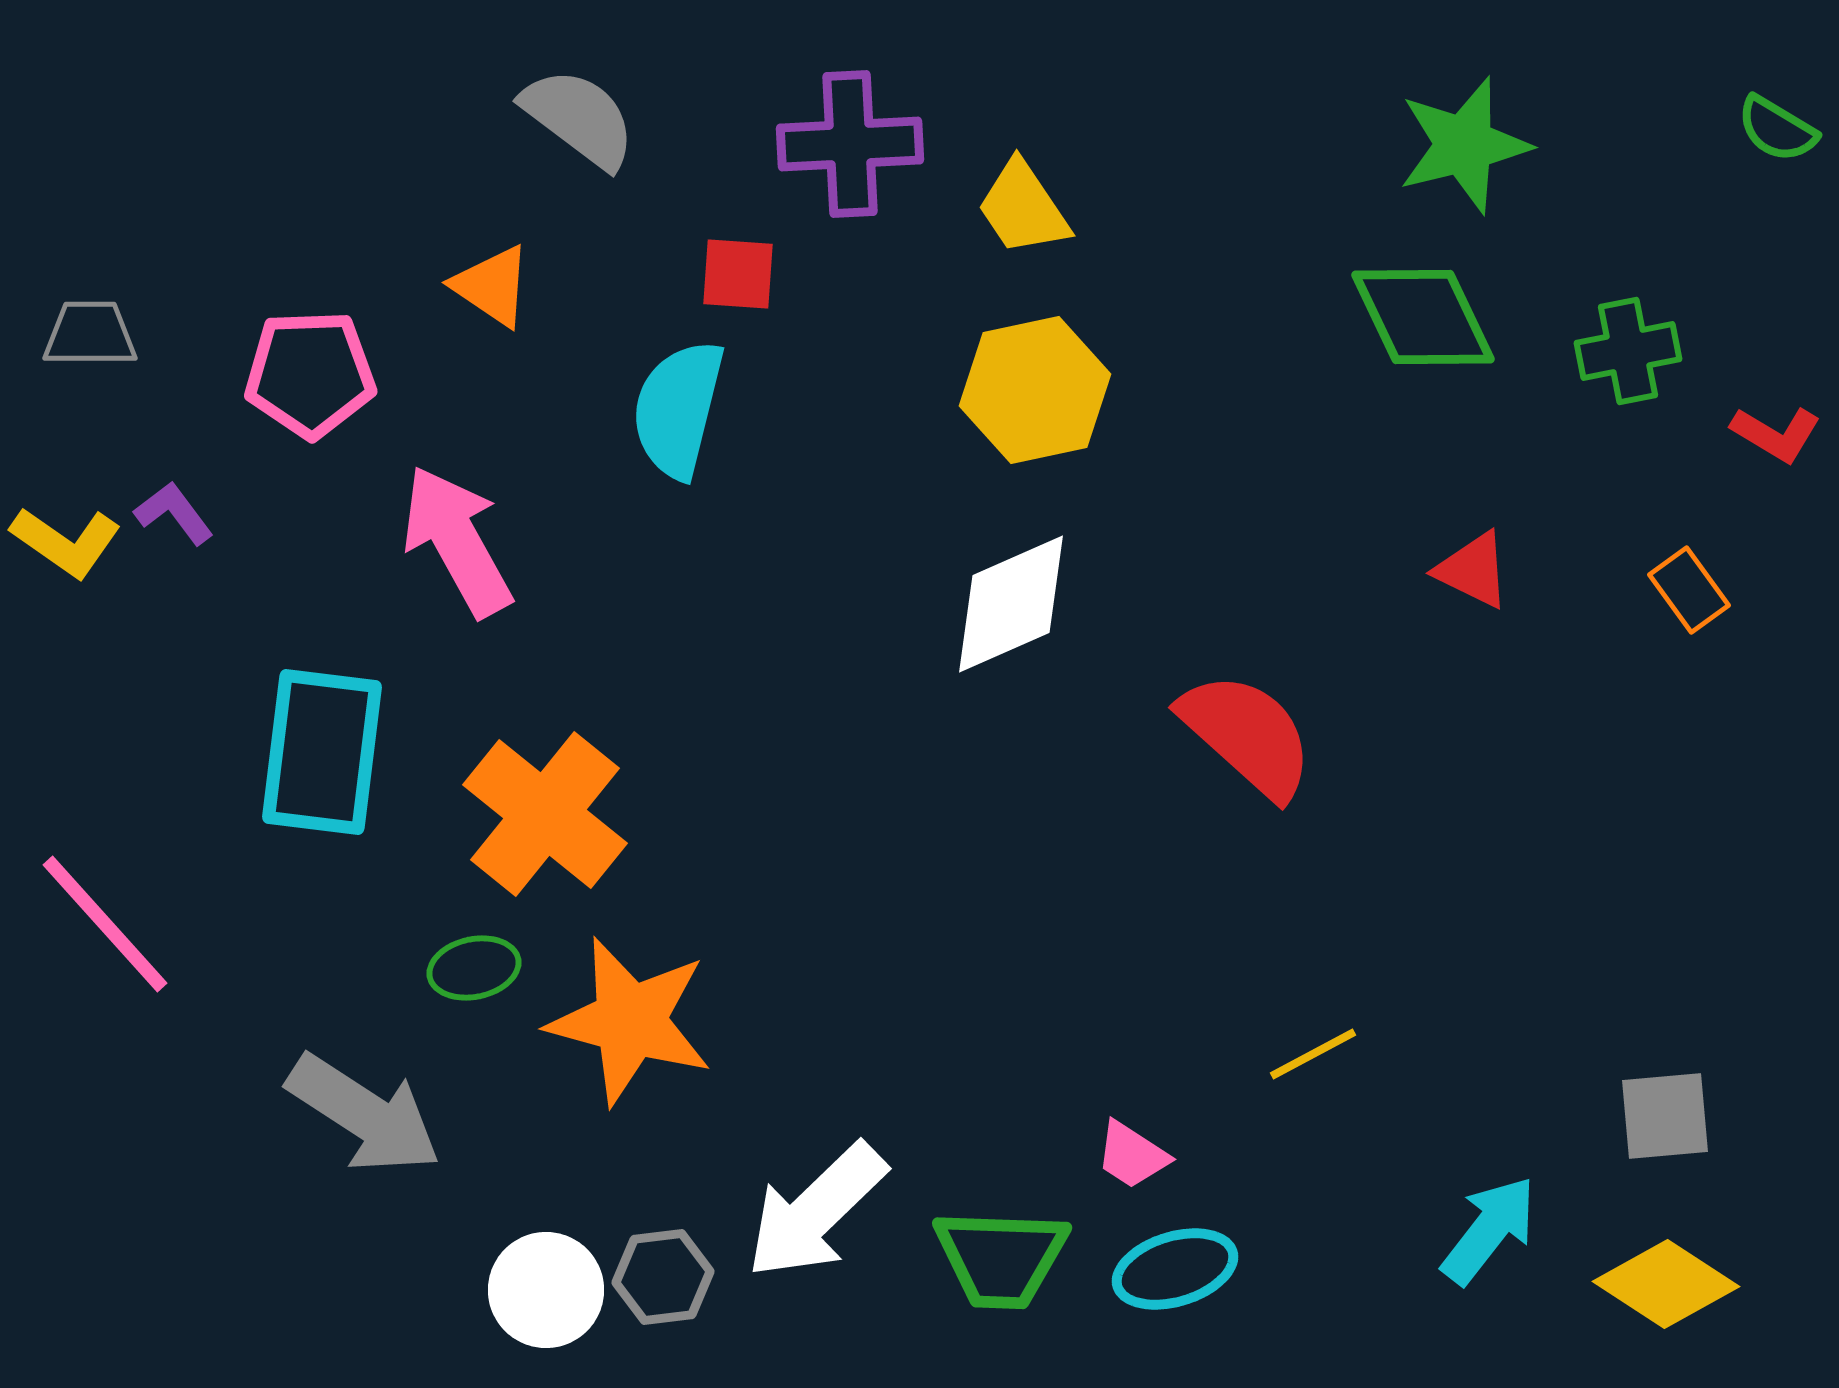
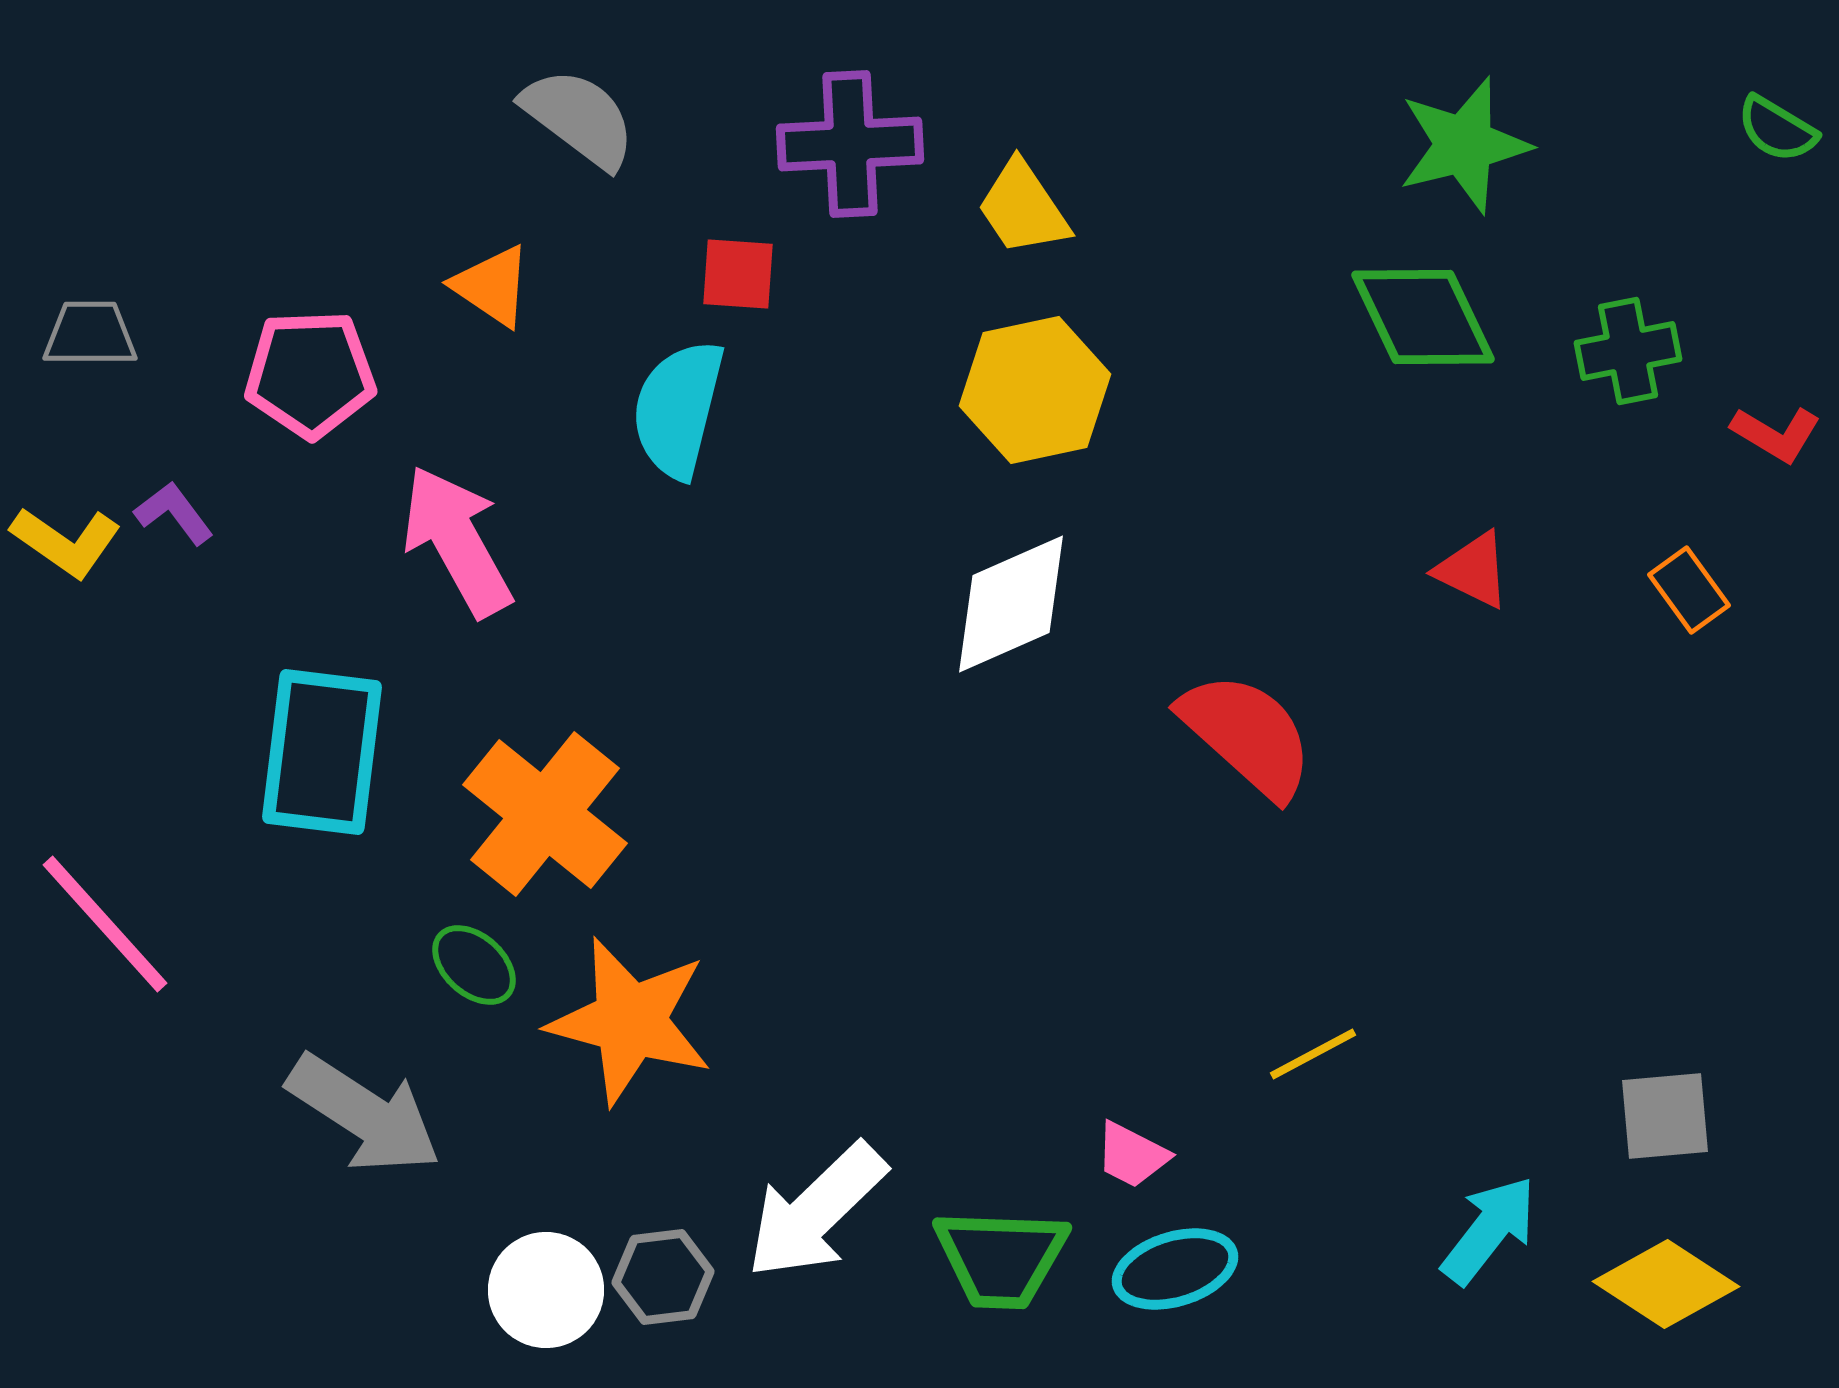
green ellipse: moved 3 px up; rotated 54 degrees clockwise
pink trapezoid: rotated 6 degrees counterclockwise
